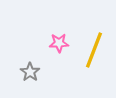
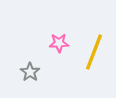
yellow line: moved 2 px down
